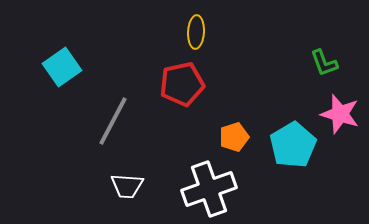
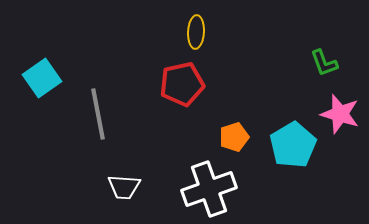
cyan square: moved 20 px left, 11 px down
gray line: moved 15 px left, 7 px up; rotated 39 degrees counterclockwise
white trapezoid: moved 3 px left, 1 px down
